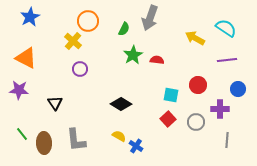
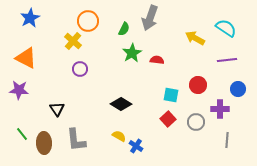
blue star: moved 1 px down
green star: moved 1 px left, 2 px up
black triangle: moved 2 px right, 6 px down
